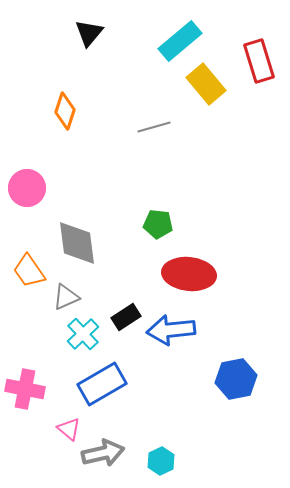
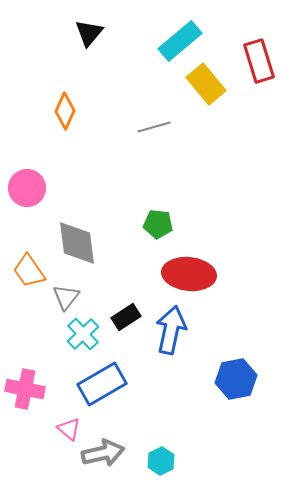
orange diamond: rotated 6 degrees clockwise
gray triangle: rotated 28 degrees counterclockwise
blue arrow: rotated 108 degrees clockwise
